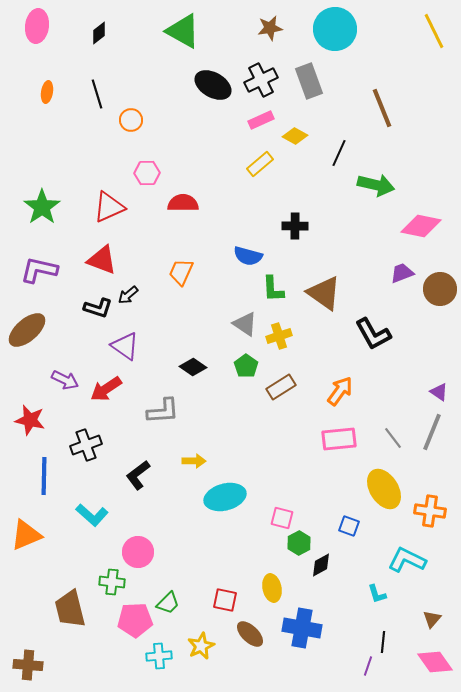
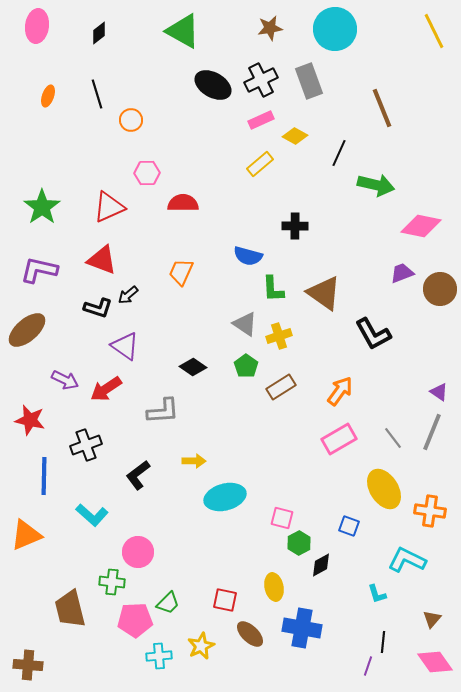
orange ellipse at (47, 92): moved 1 px right, 4 px down; rotated 10 degrees clockwise
pink rectangle at (339, 439): rotated 24 degrees counterclockwise
yellow ellipse at (272, 588): moved 2 px right, 1 px up
